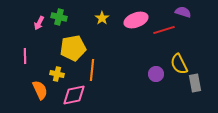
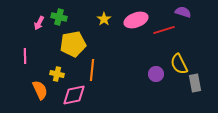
yellow star: moved 2 px right, 1 px down
yellow pentagon: moved 4 px up
